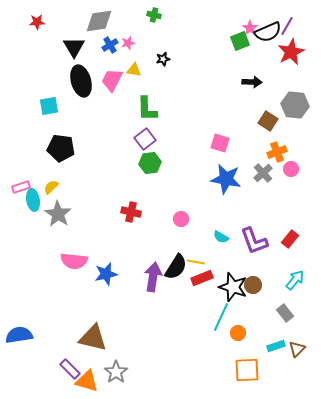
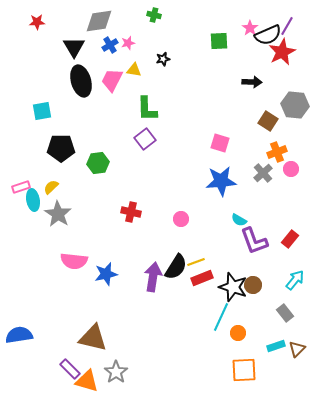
black semicircle at (268, 32): moved 3 px down
green square at (240, 41): moved 21 px left; rotated 18 degrees clockwise
red star at (291, 52): moved 9 px left
cyan square at (49, 106): moved 7 px left, 5 px down
black pentagon at (61, 148): rotated 8 degrees counterclockwise
green hexagon at (150, 163): moved 52 px left
blue star at (226, 179): moved 5 px left, 2 px down; rotated 16 degrees counterclockwise
cyan semicircle at (221, 237): moved 18 px right, 17 px up
yellow line at (196, 262): rotated 30 degrees counterclockwise
orange square at (247, 370): moved 3 px left
